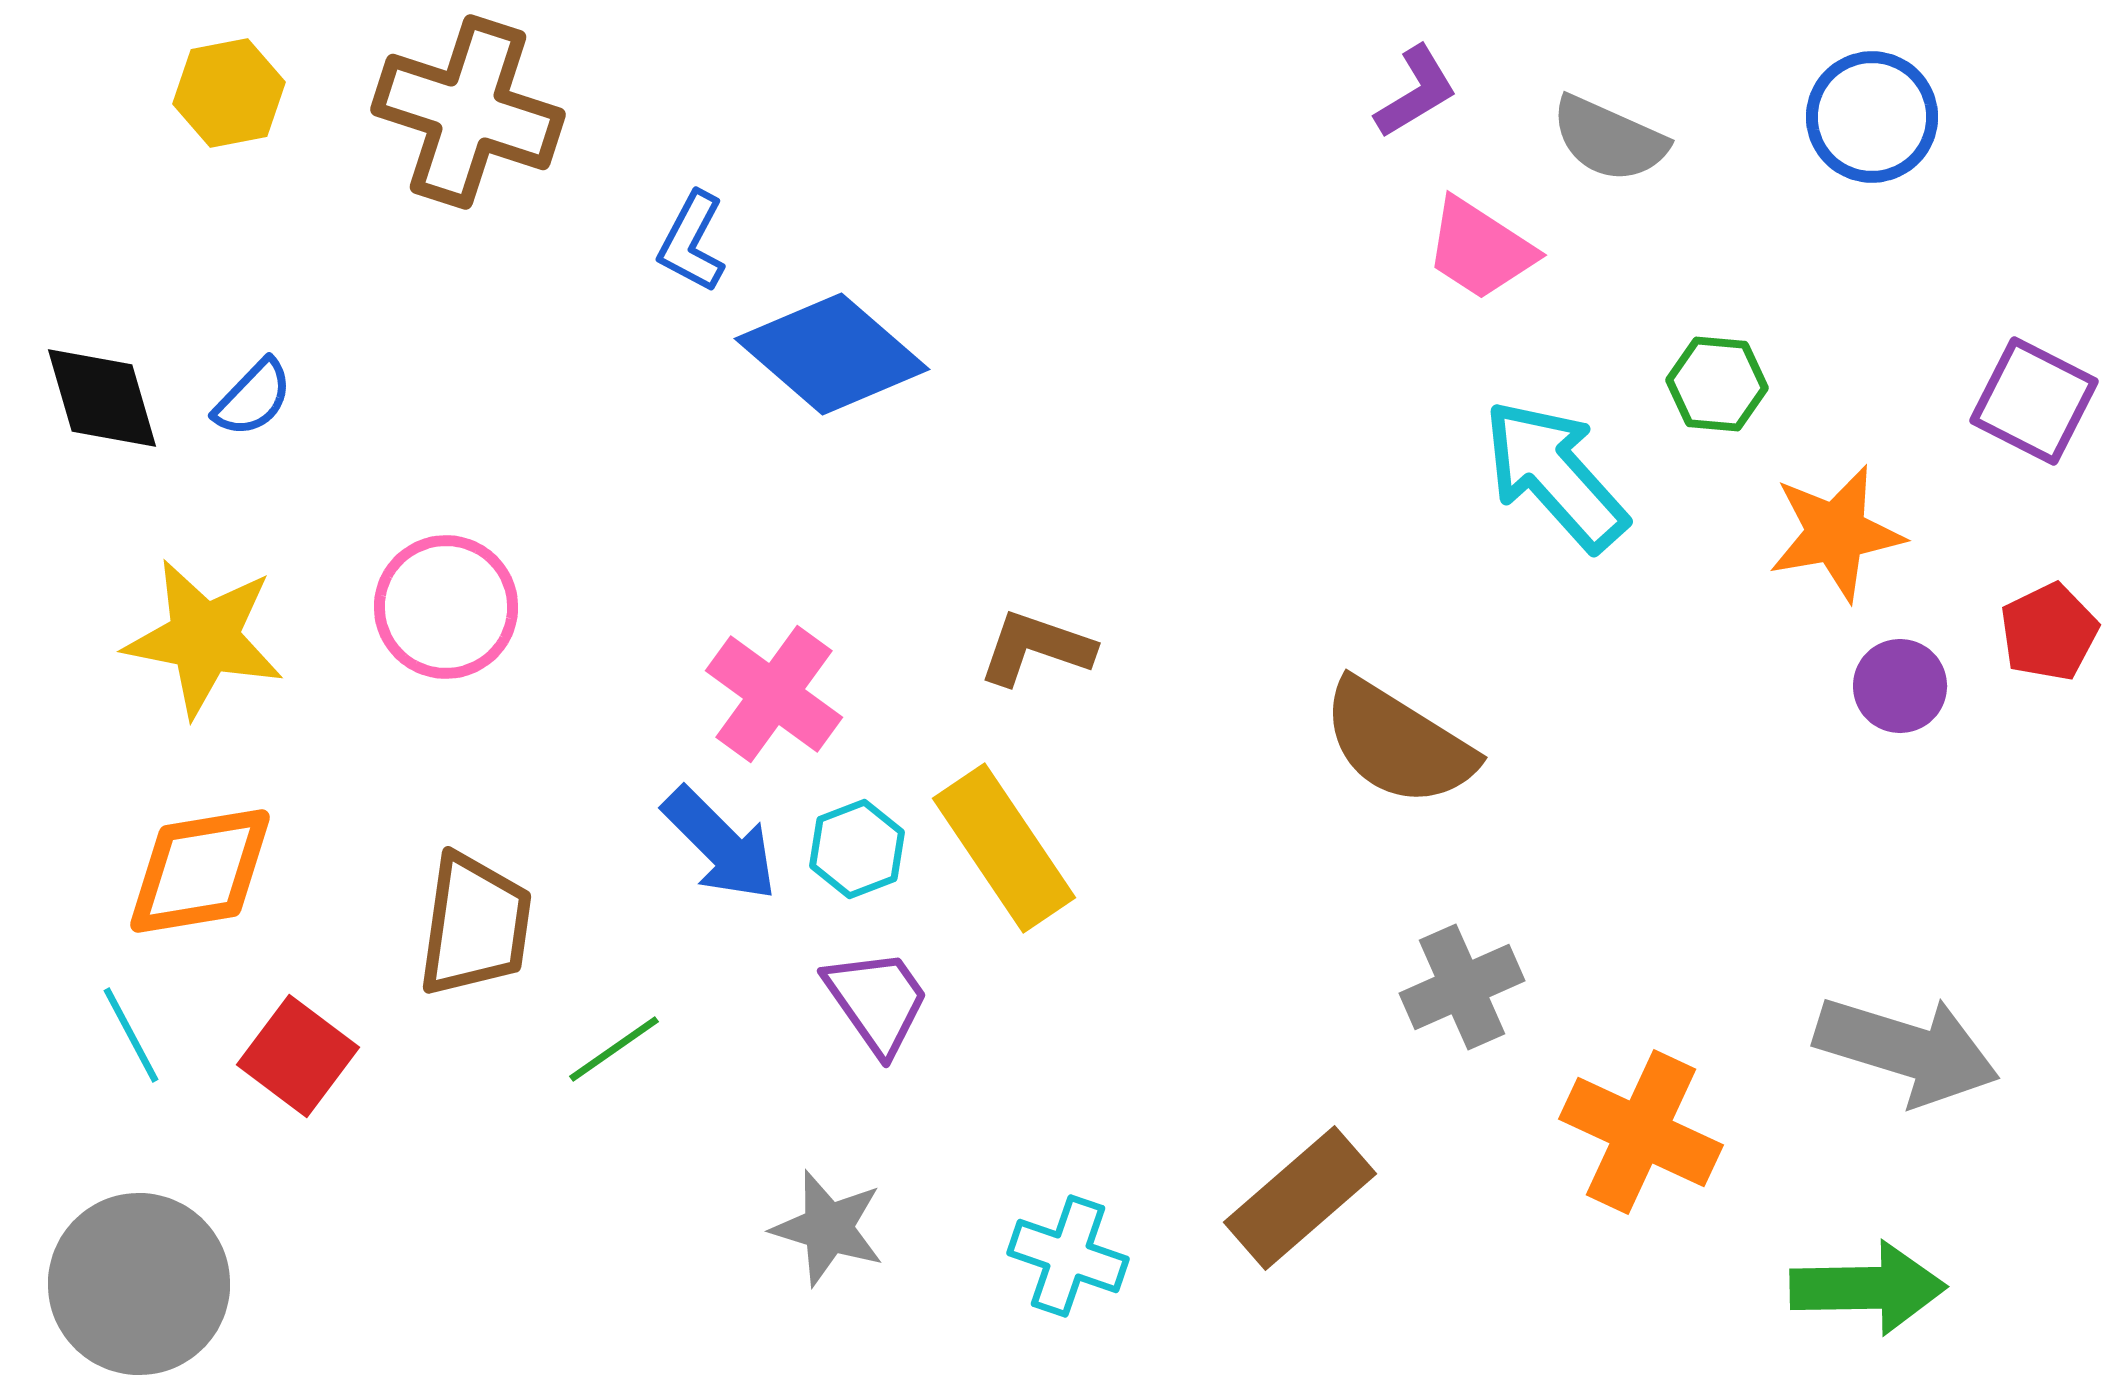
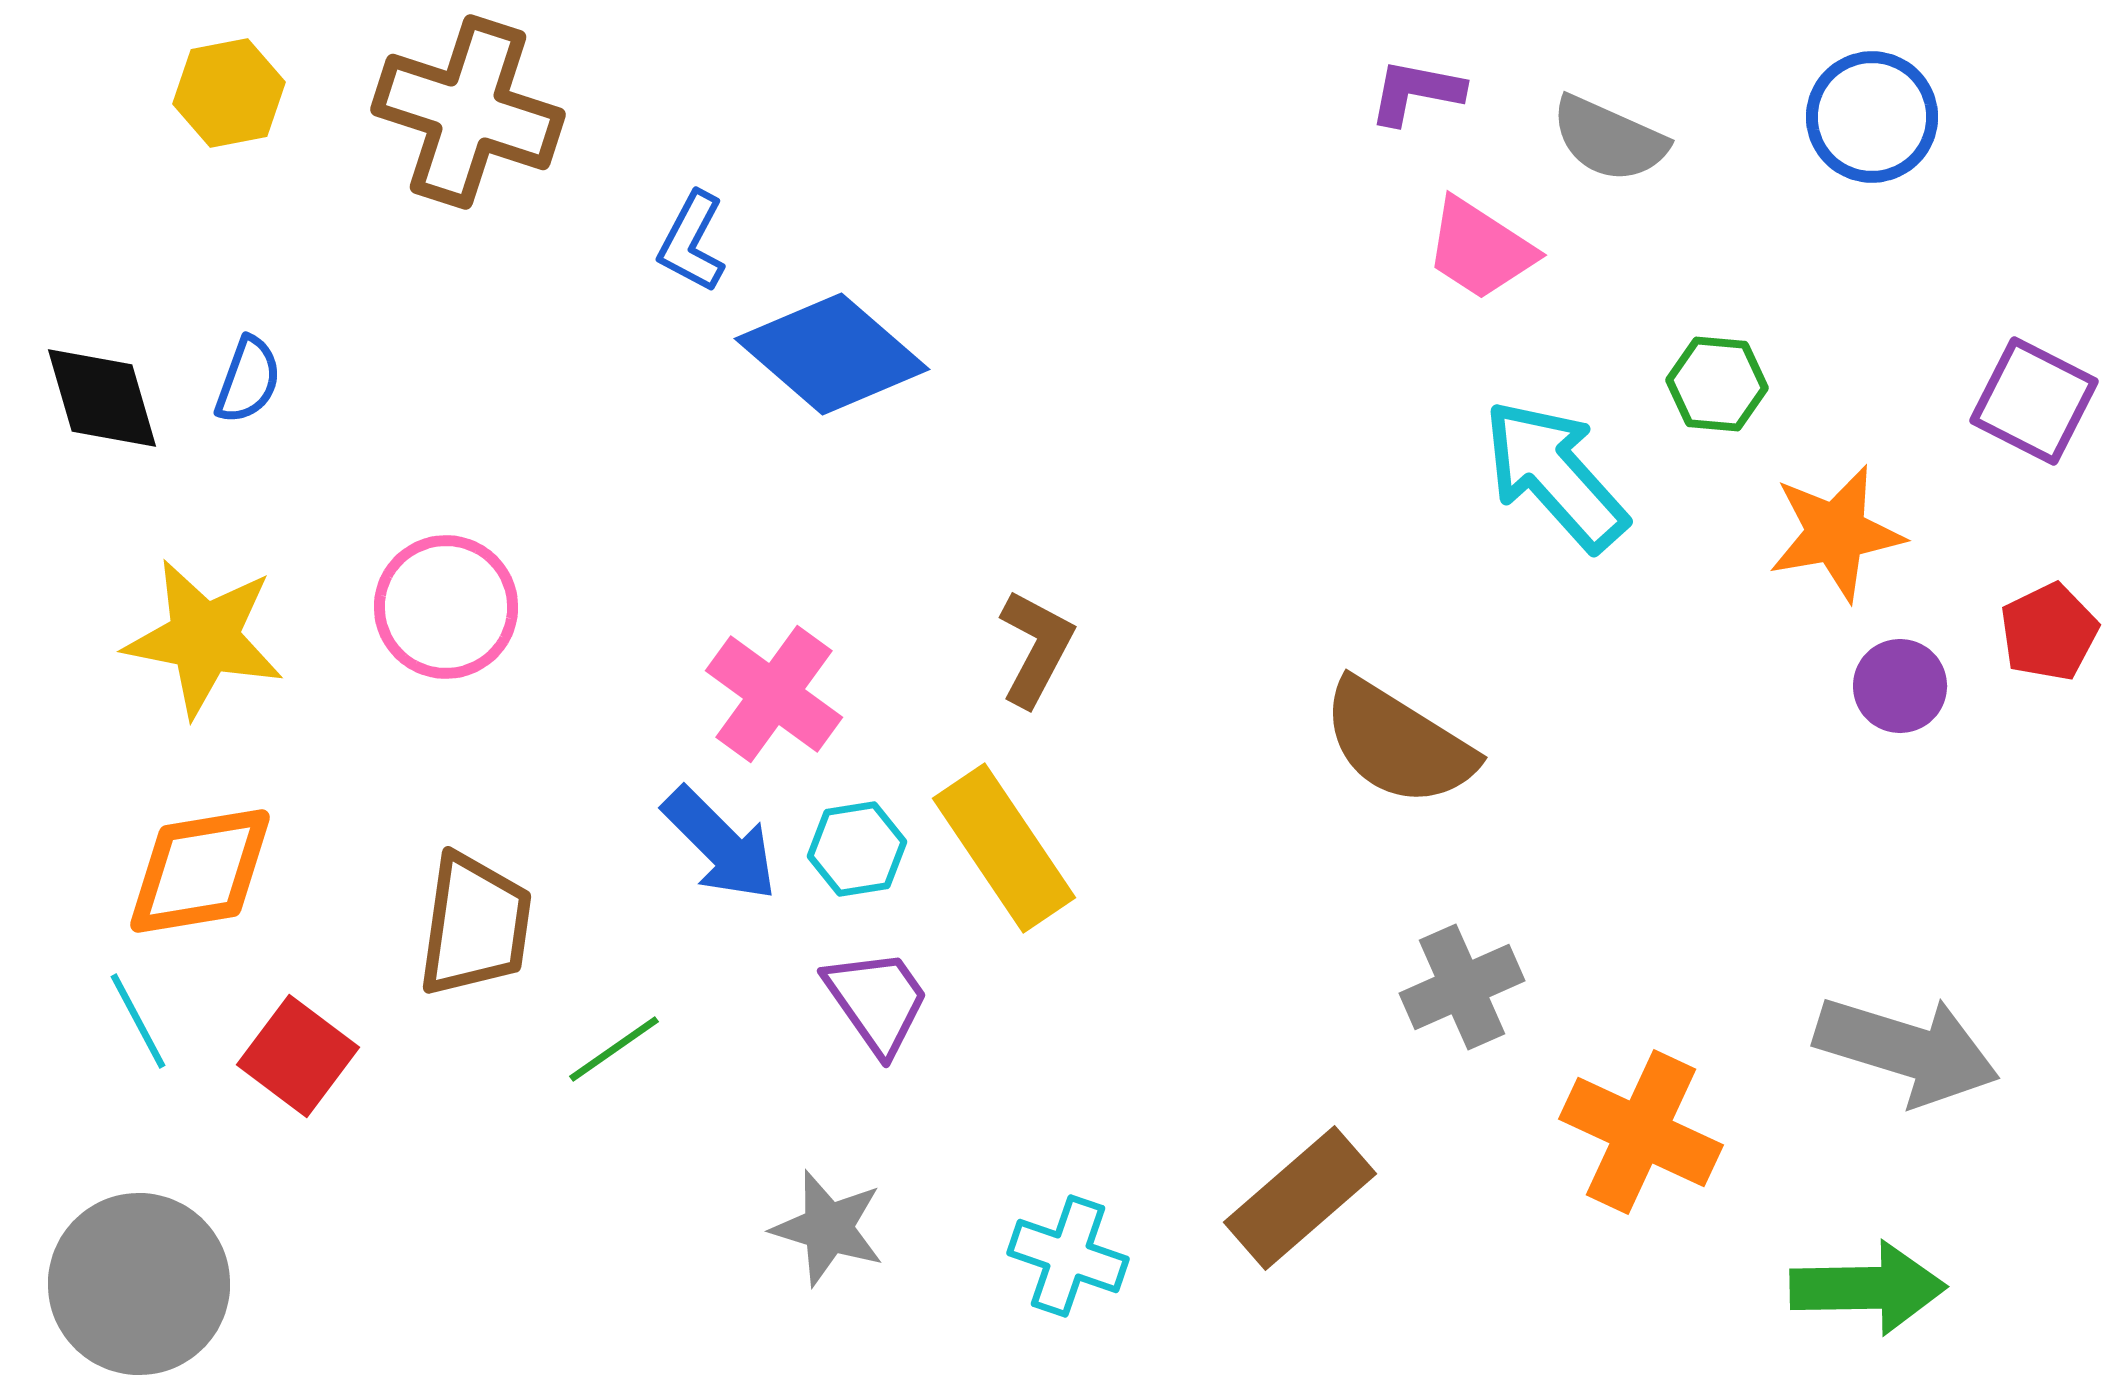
purple L-shape: rotated 138 degrees counterclockwise
blue semicircle: moved 5 px left, 18 px up; rotated 24 degrees counterclockwise
brown L-shape: rotated 99 degrees clockwise
cyan hexagon: rotated 12 degrees clockwise
cyan line: moved 7 px right, 14 px up
